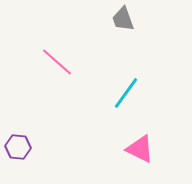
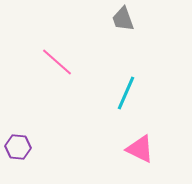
cyan line: rotated 12 degrees counterclockwise
